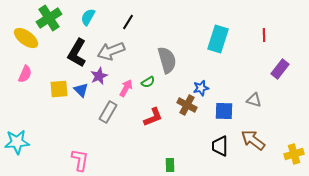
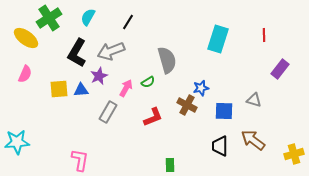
blue triangle: rotated 49 degrees counterclockwise
